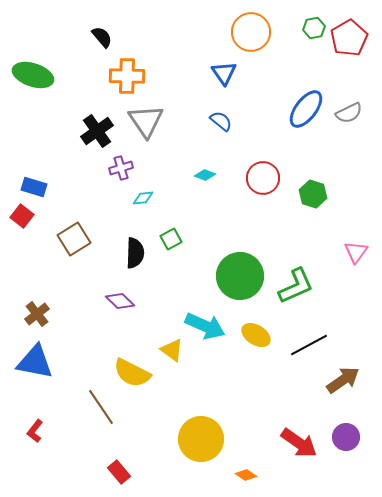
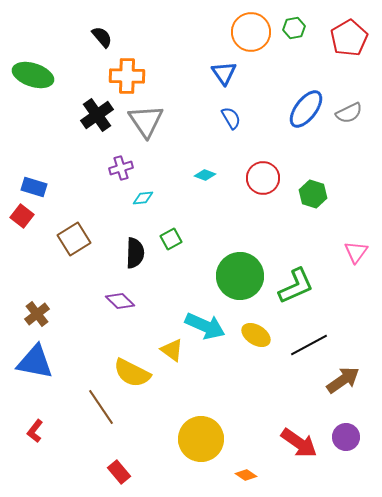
green hexagon at (314, 28): moved 20 px left
blue semicircle at (221, 121): moved 10 px right, 3 px up; rotated 20 degrees clockwise
black cross at (97, 131): moved 16 px up
